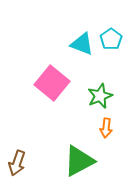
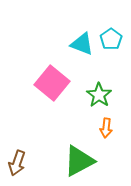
green star: moved 1 px left, 1 px up; rotated 15 degrees counterclockwise
